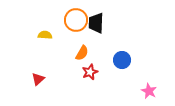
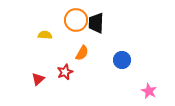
red star: moved 25 px left
